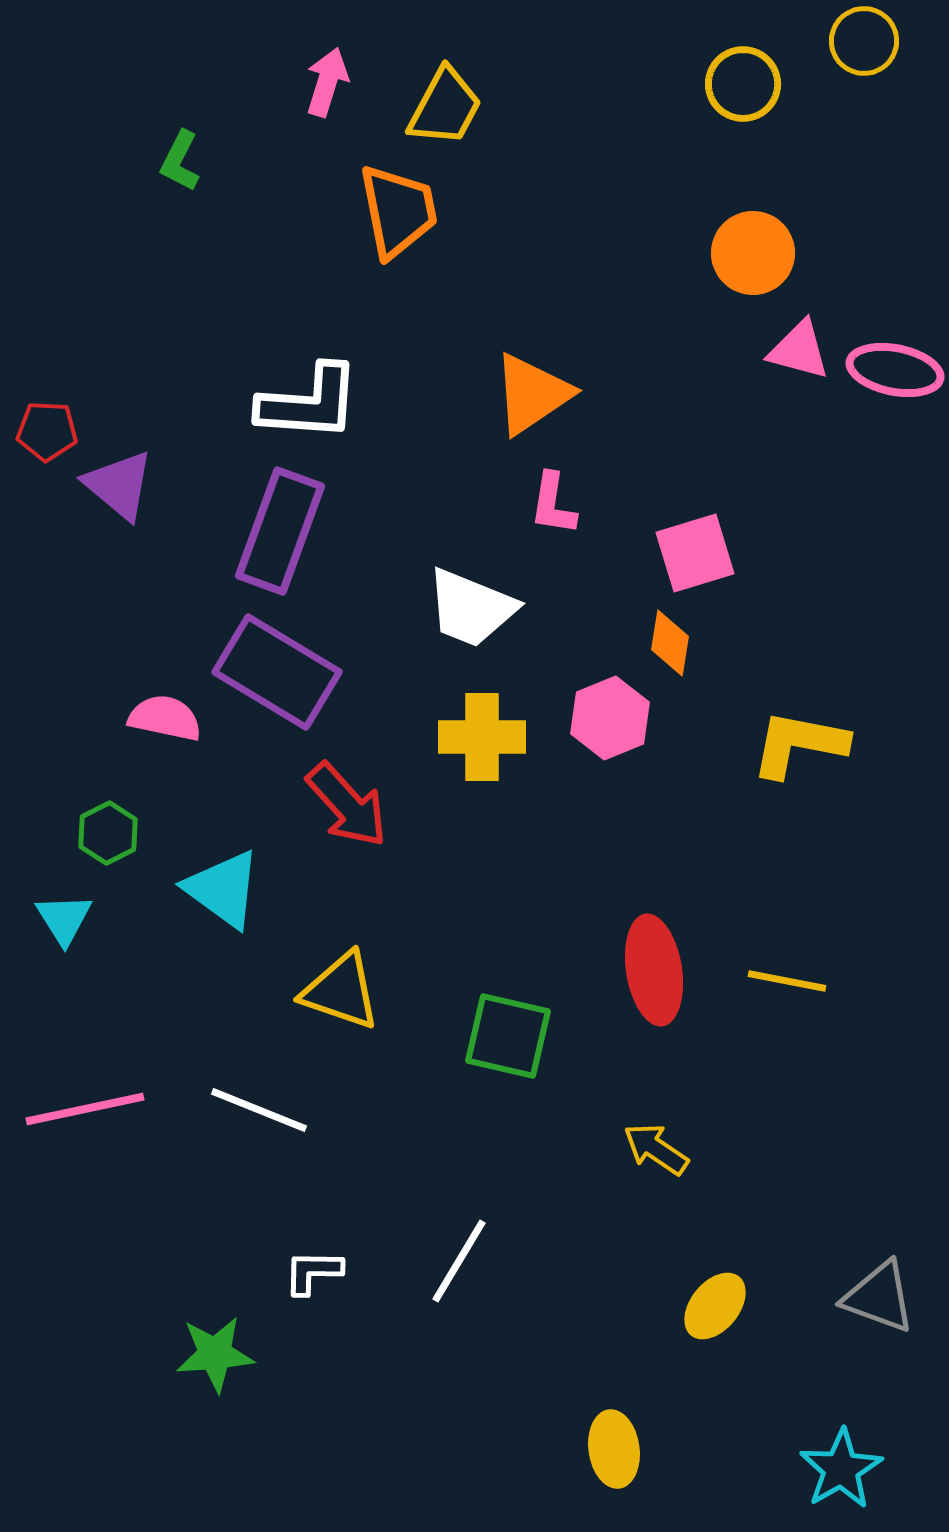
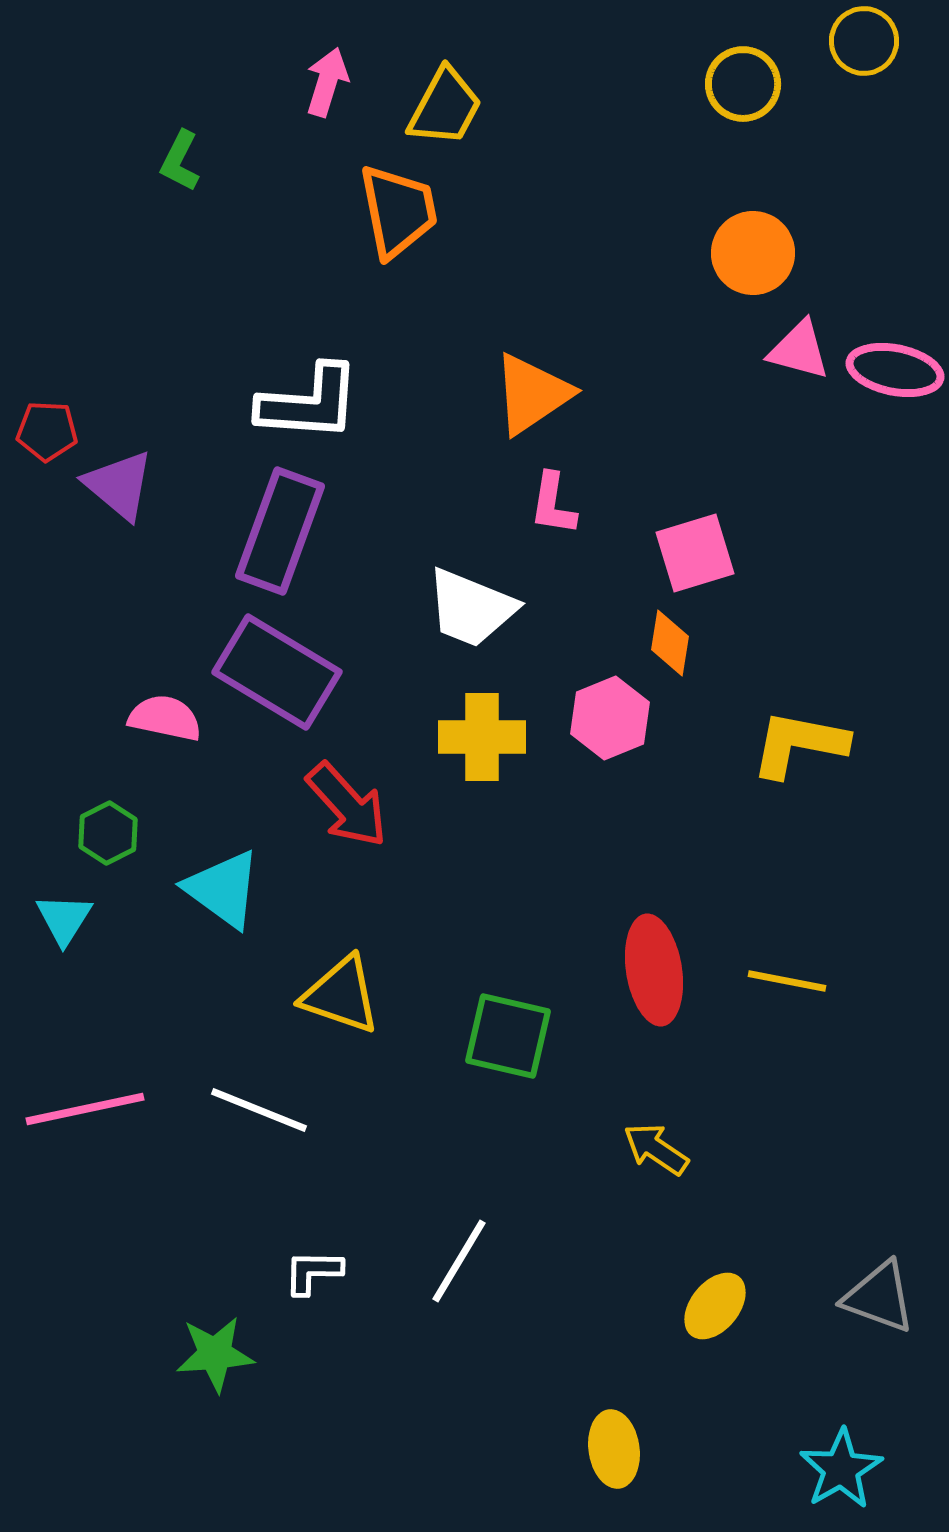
cyan triangle at (64, 919): rotated 4 degrees clockwise
yellow triangle at (341, 991): moved 4 px down
